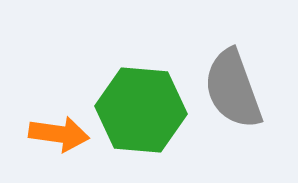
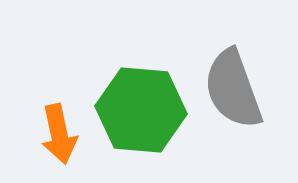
orange arrow: rotated 70 degrees clockwise
